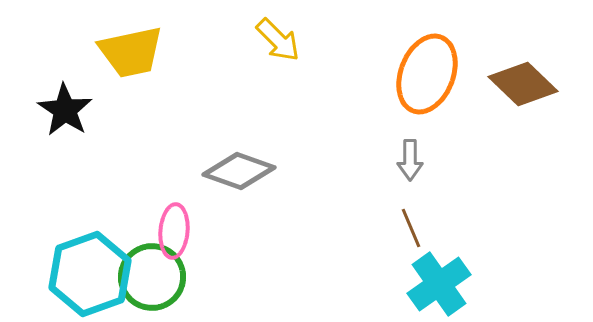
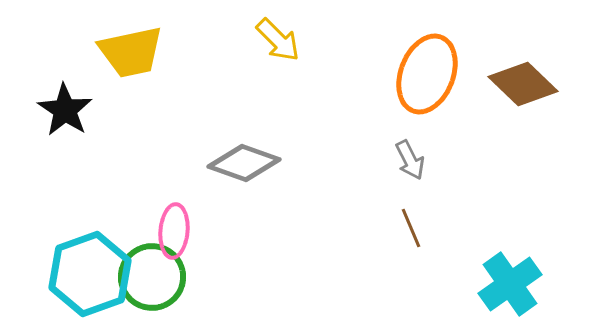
gray arrow: rotated 27 degrees counterclockwise
gray diamond: moved 5 px right, 8 px up
cyan cross: moved 71 px right
